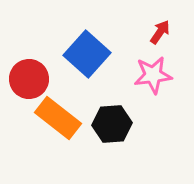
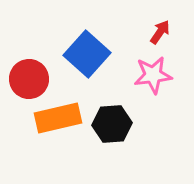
orange rectangle: rotated 51 degrees counterclockwise
